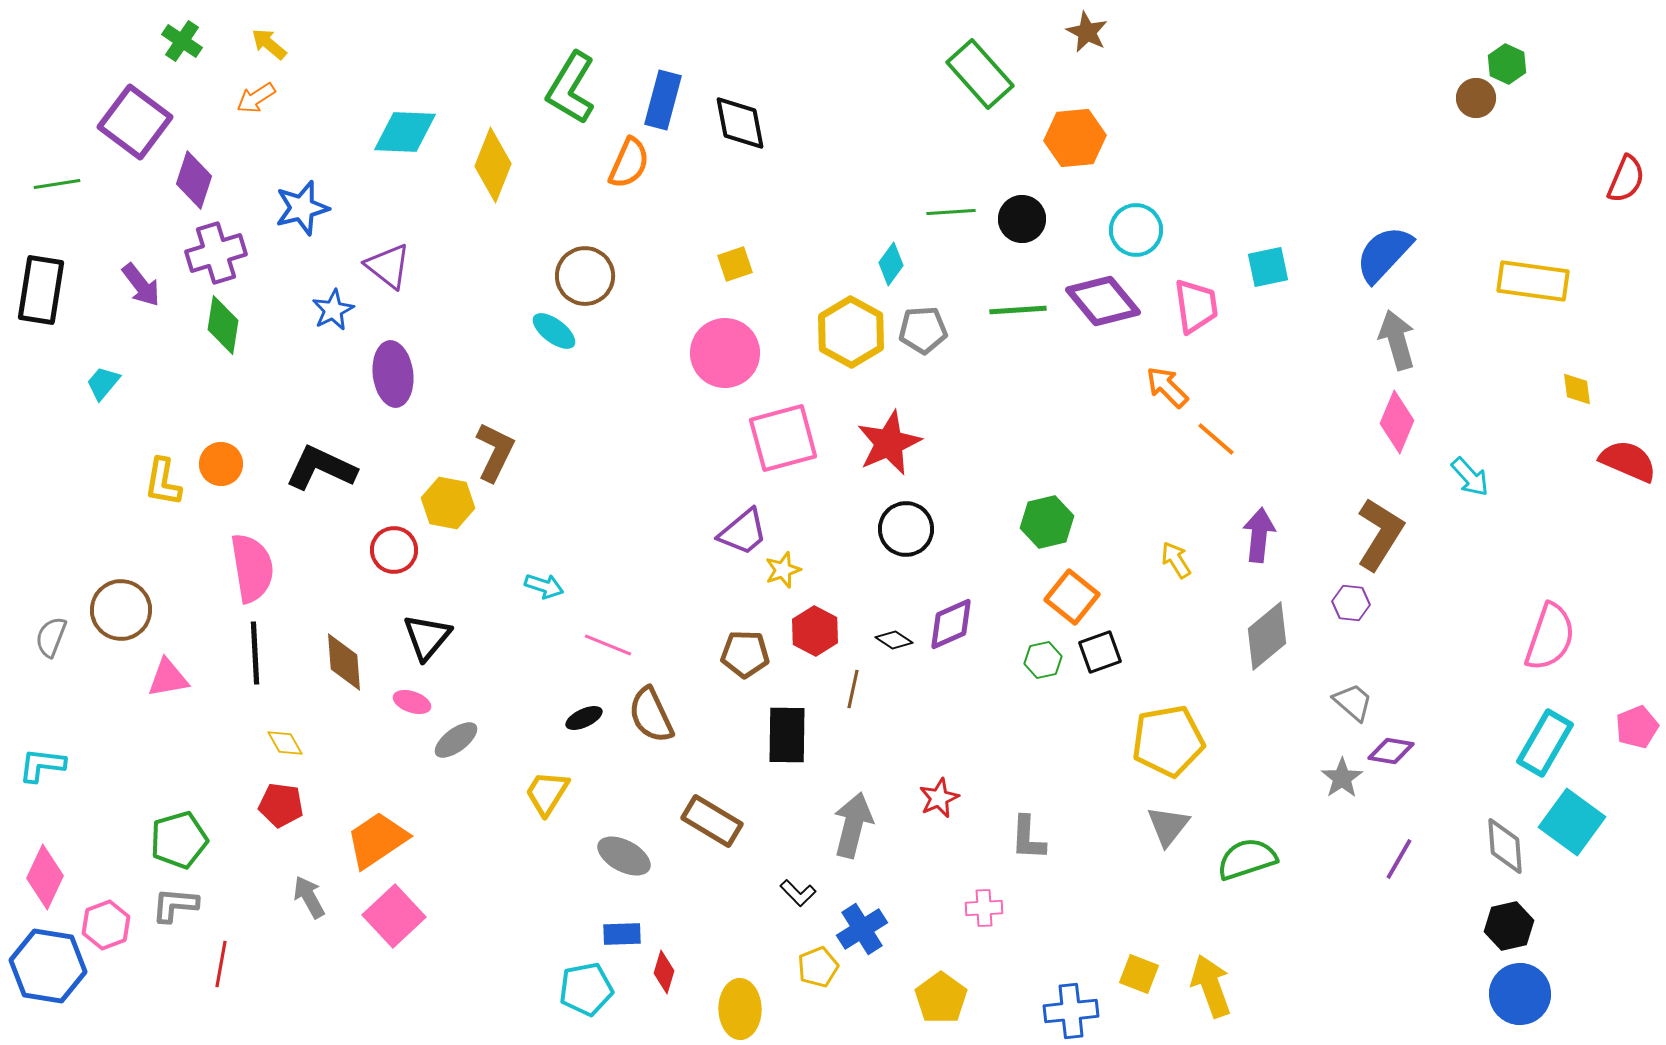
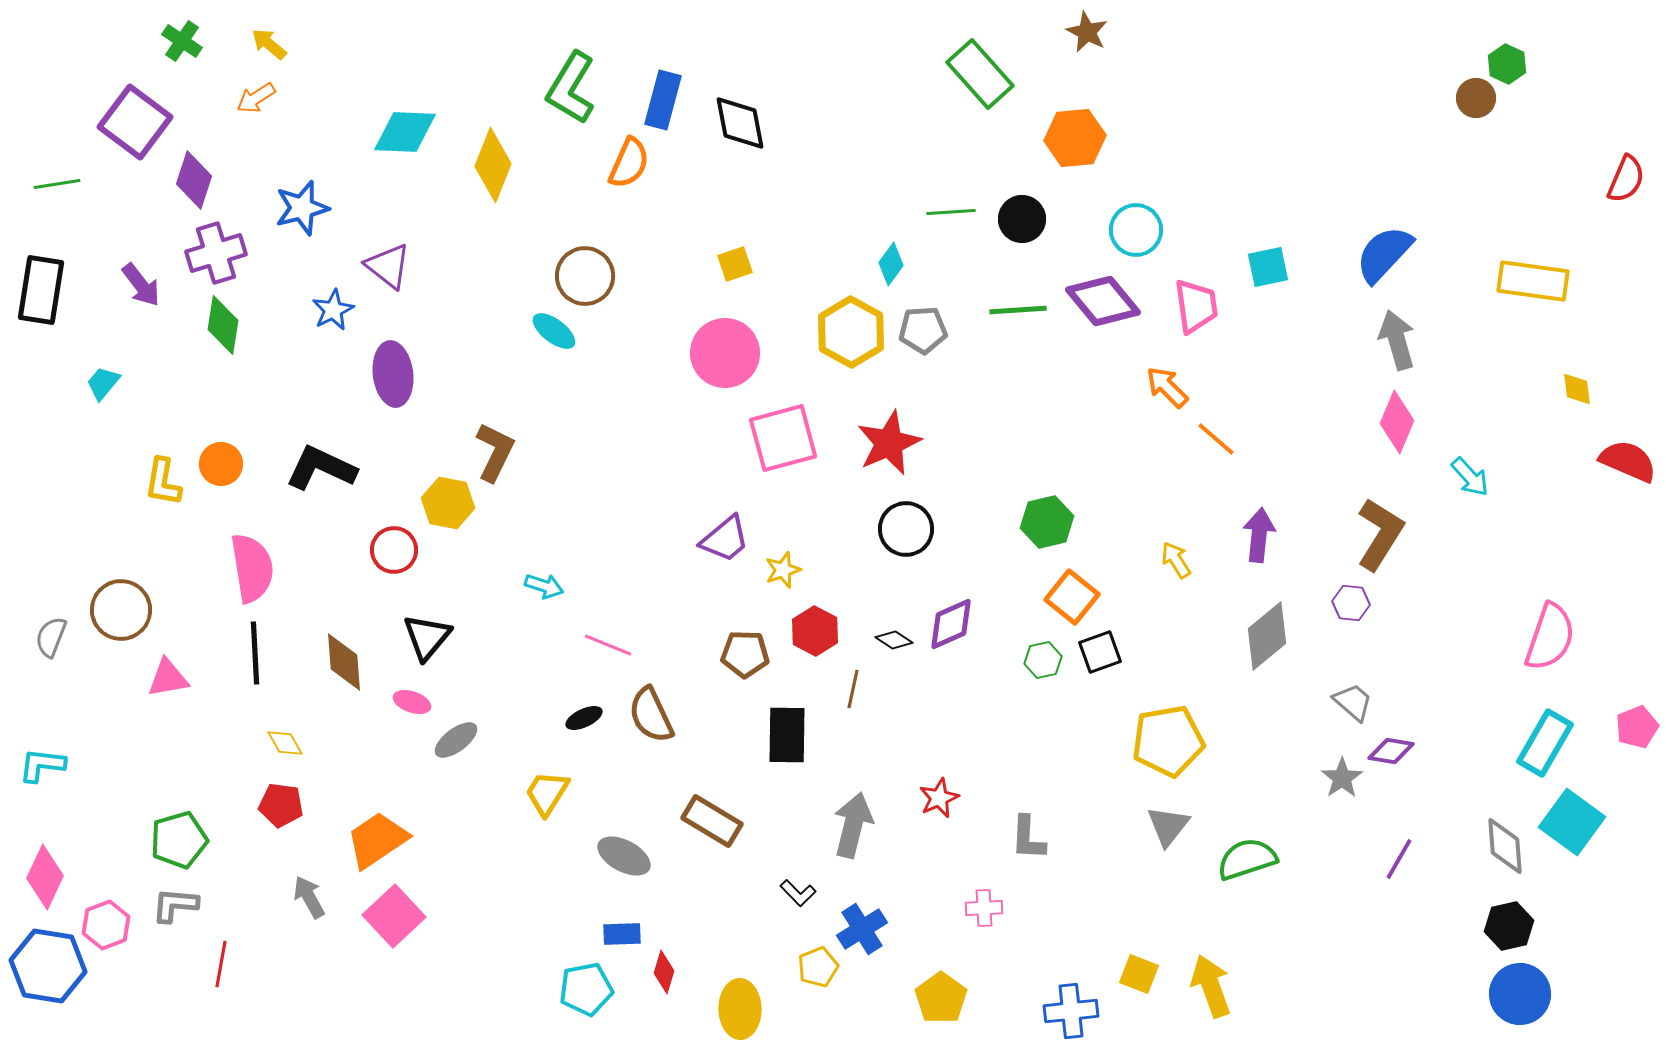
purple trapezoid at (743, 532): moved 18 px left, 7 px down
